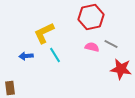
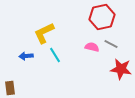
red hexagon: moved 11 px right
